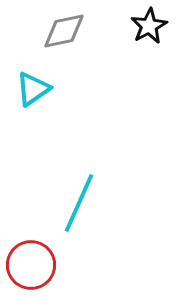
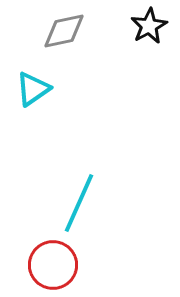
red circle: moved 22 px right
